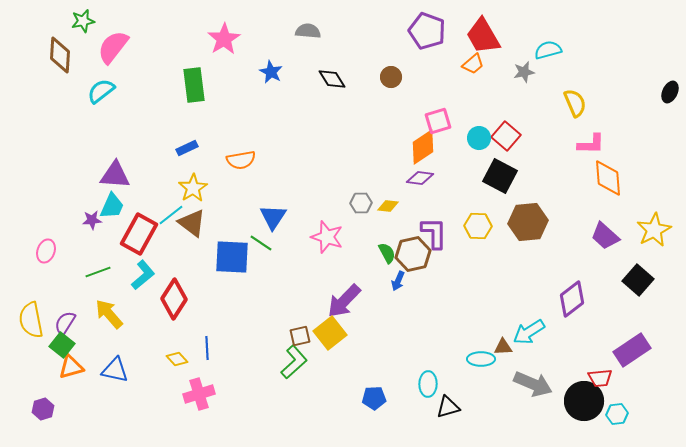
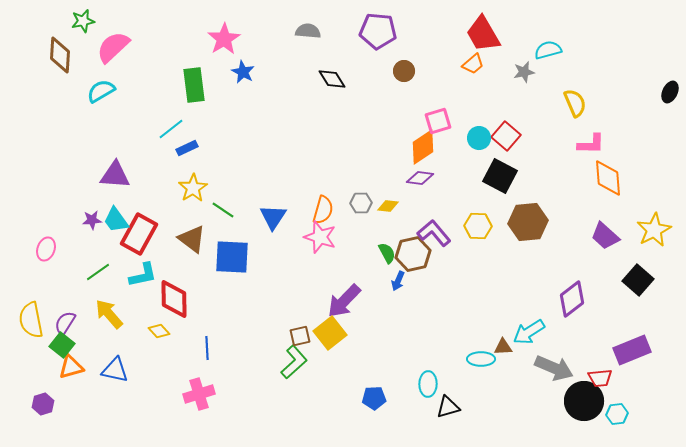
purple pentagon at (427, 31): moved 49 px left; rotated 15 degrees counterclockwise
red trapezoid at (483, 36): moved 2 px up
pink semicircle at (113, 47): rotated 9 degrees clockwise
blue star at (271, 72): moved 28 px left
brown circle at (391, 77): moved 13 px right, 6 px up
cyan semicircle at (101, 91): rotated 8 degrees clockwise
orange semicircle at (241, 160): moved 82 px right, 50 px down; rotated 64 degrees counterclockwise
cyan trapezoid at (112, 206): moved 4 px right, 14 px down; rotated 120 degrees clockwise
cyan line at (171, 215): moved 86 px up
brown triangle at (192, 223): moved 16 px down
purple L-shape at (434, 233): rotated 40 degrees counterclockwise
pink star at (327, 237): moved 7 px left
green line at (261, 243): moved 38 px left, 33 px up
pink ellipse at (46, 251): moved 2 px up
green line at (98, 272): rotated 15 degrees counterclockwise
cyan L-shape at (143, 275): rotated 28 degrees clockwise
red diamond at (174, 299): rotated 33 degrees counterclockwise
purple rectangle at (632, 350): rotated 12 degrees clockwise
yellow diamond at (177, 359): moved 18 px left, 28 px up
gray arrow at (533, 384): moved 21 px right, 16 px up
purple hexagon at (43, 409): moved 5 px up
